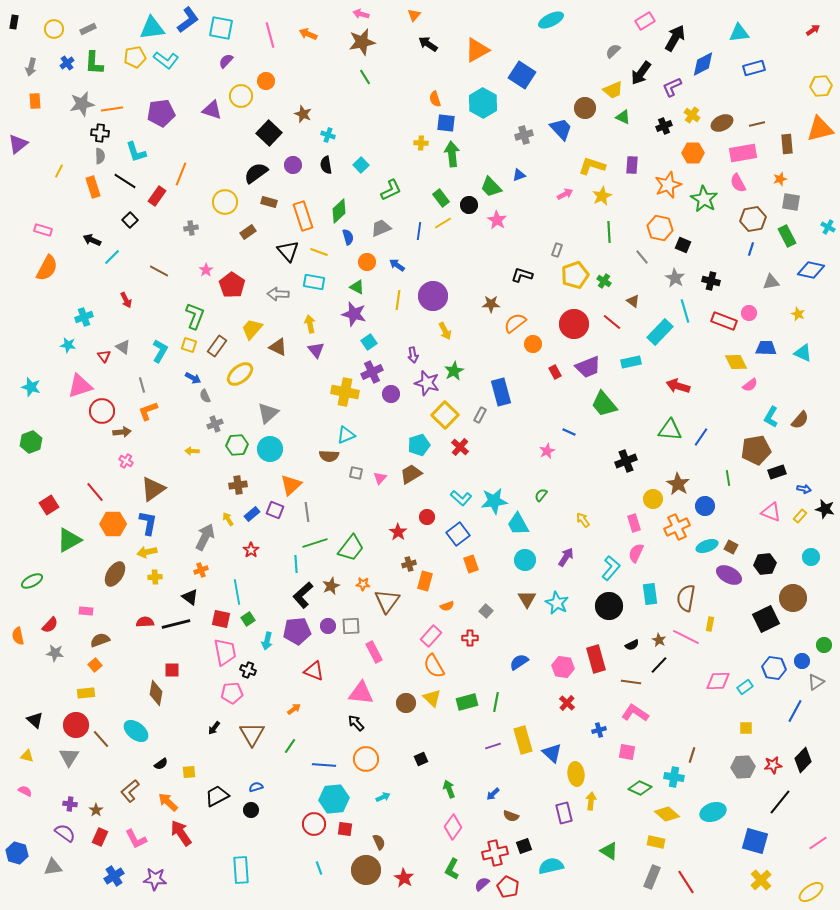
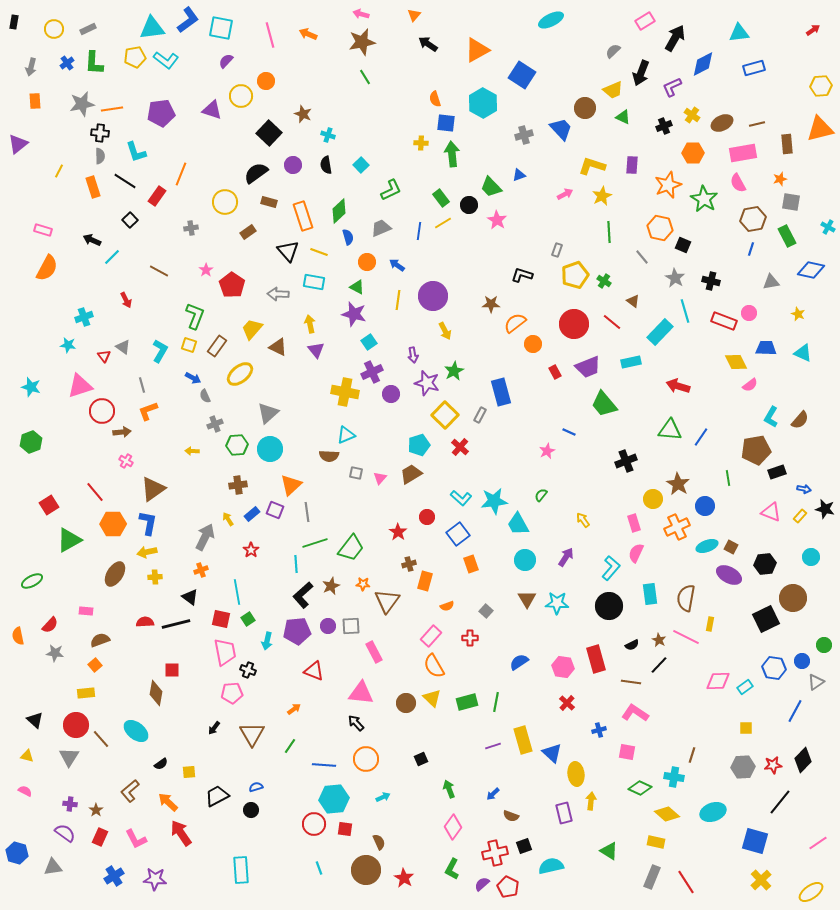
black arrow at (641, 73): rotated 15 degrees counterclockwise
cyan star at (557, 603): rotated 25 degrees counterclockwise
